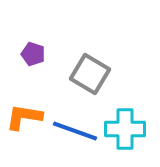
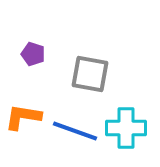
gray square: rotated 21 degrees counterclockwise
orange L-shape: moved 1 px left
cyan cross: moved 1 px right, 1 px up
